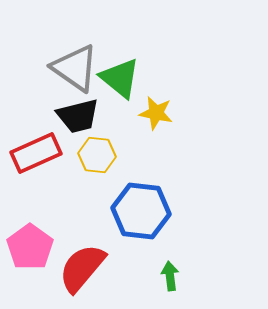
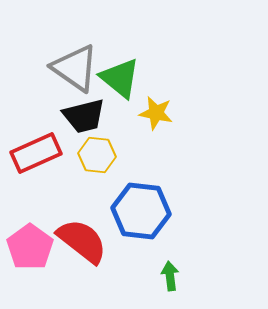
black trapezoid: moved 6 px right
red semicircle: moved 27 px up; rotated 88 degrees clockwise
